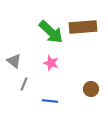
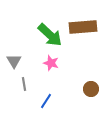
green arrow: moved 1 px left, 3 px down
gray triangle: rotated 21 degrees clockwise
gray line: rotated 32 degrees counterclockwise
blue line: moved 4 px left; rotated 63 degrees counterclockwise
